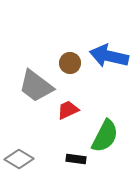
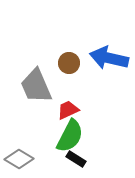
blue arrow: moved 2 px down
brown circle: moved 1 px left
gray trapezoid: rotated 30 degrees clockwise
green semicircle: moved 35 px left
black rectangle: rotated 24 degrees clockwise
